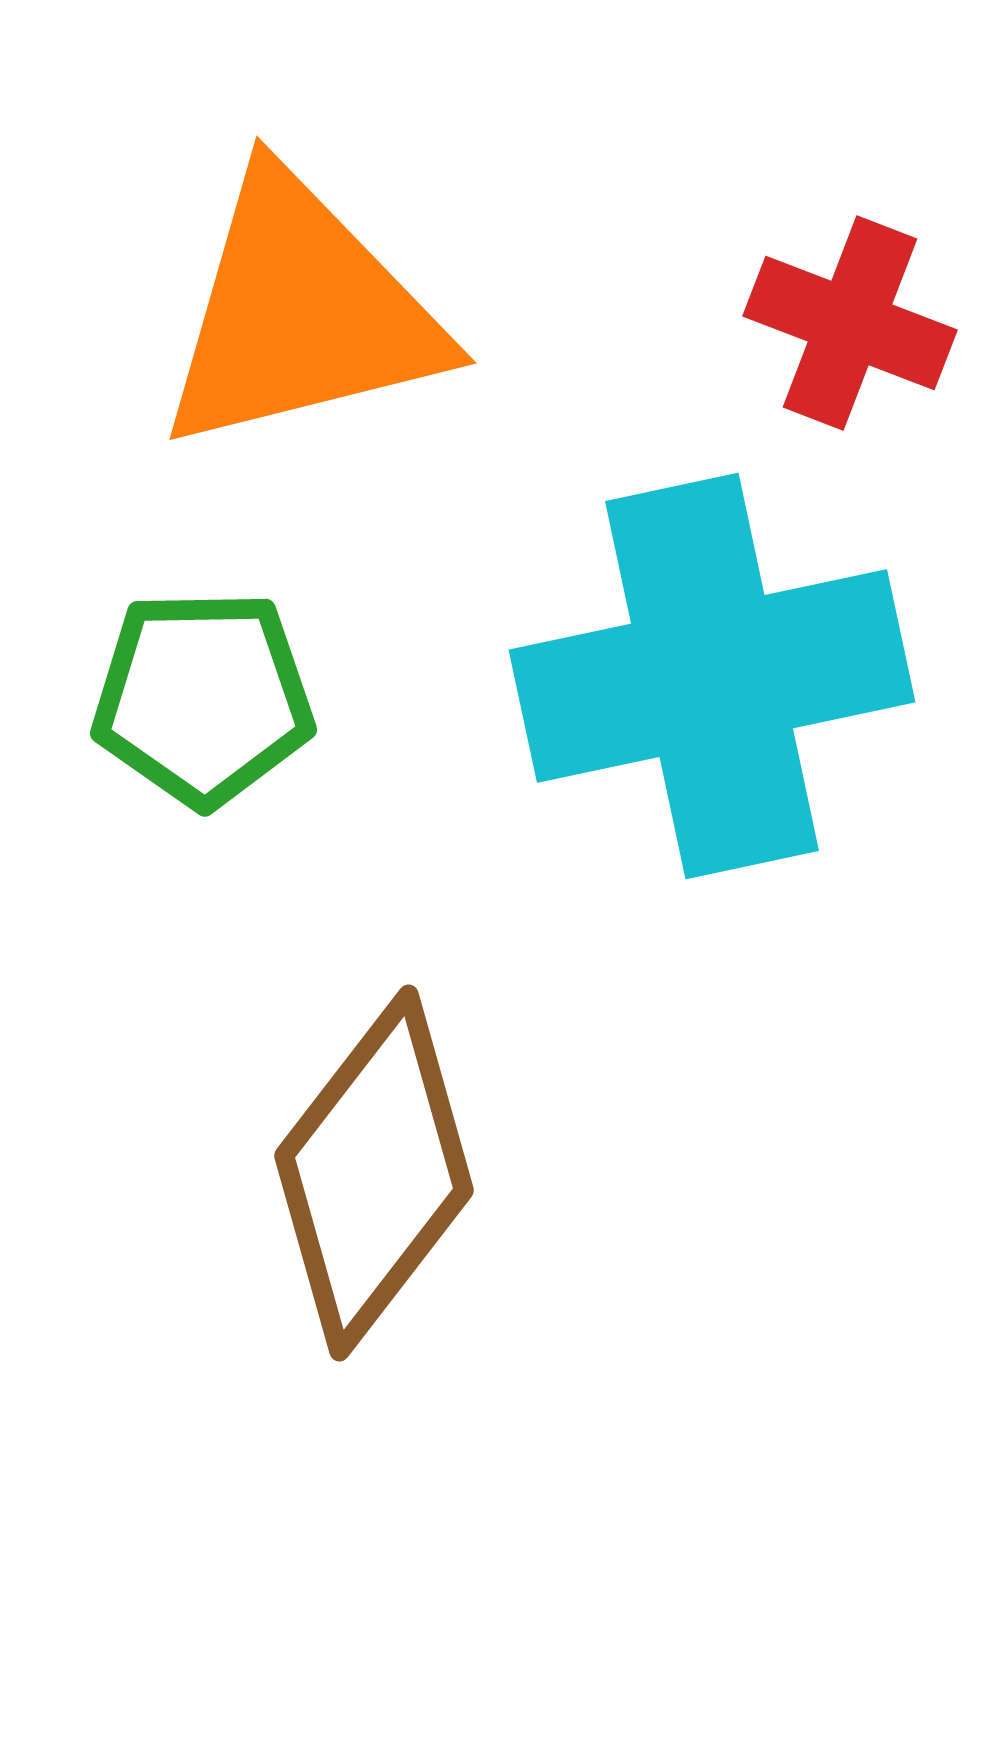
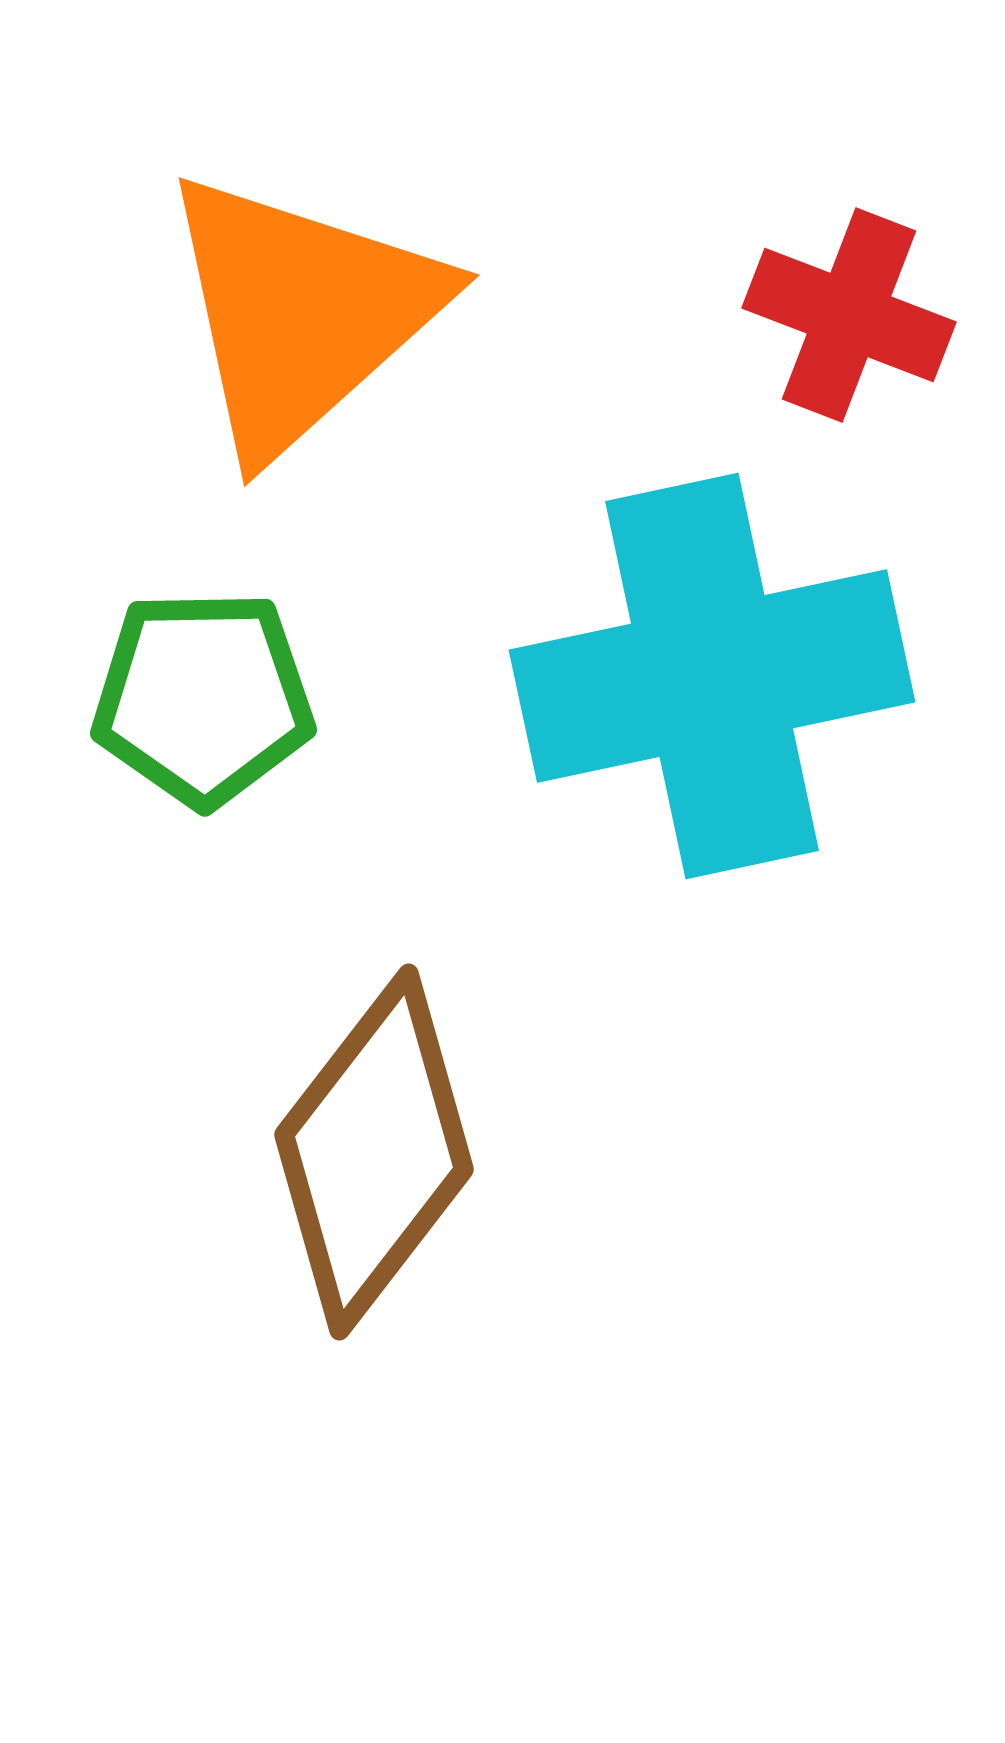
orange triangle: rotated 28 degrees counterclockwise
red cross: moved 1 px left, 8 px up
brown diamond: moved 21 px up
